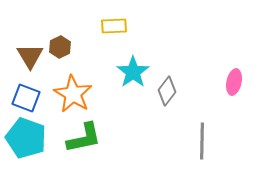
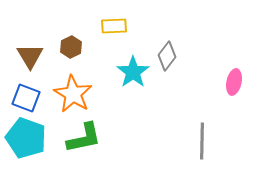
brown hexagon: moved 11 px right
gray diamond: moved 35 px up
